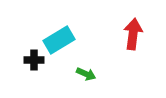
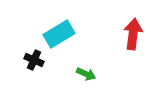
cyan rectangle: moved 6 px up
black cross: rotated 24 degrees clockwise
